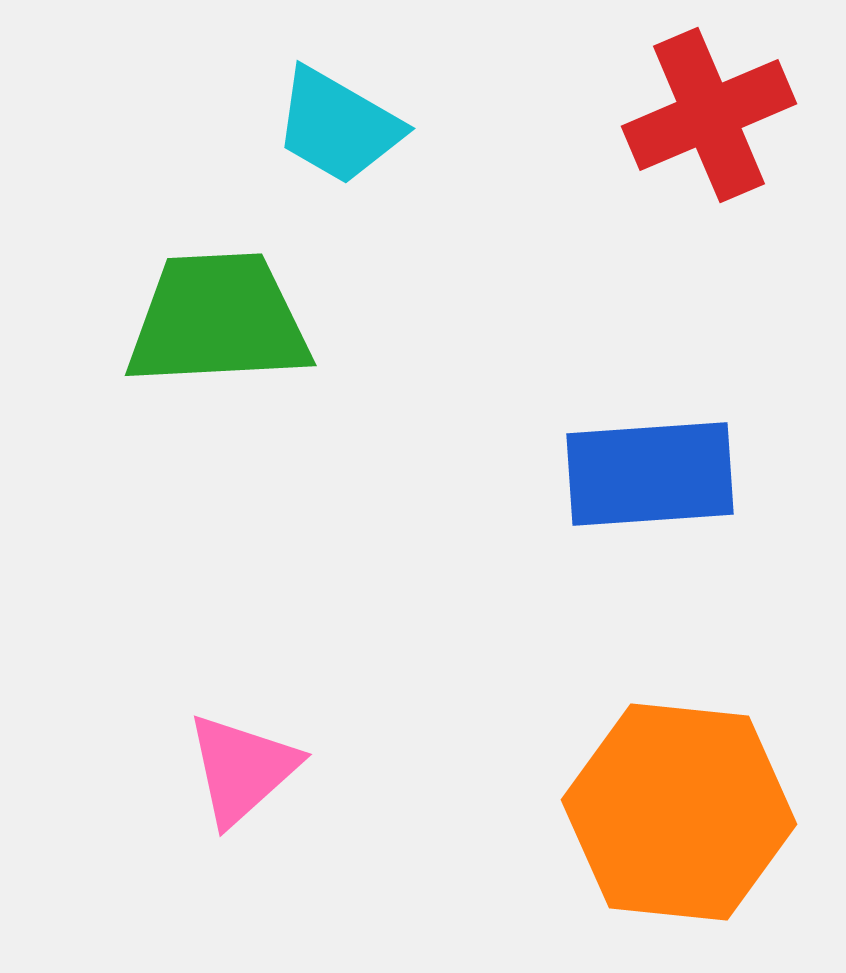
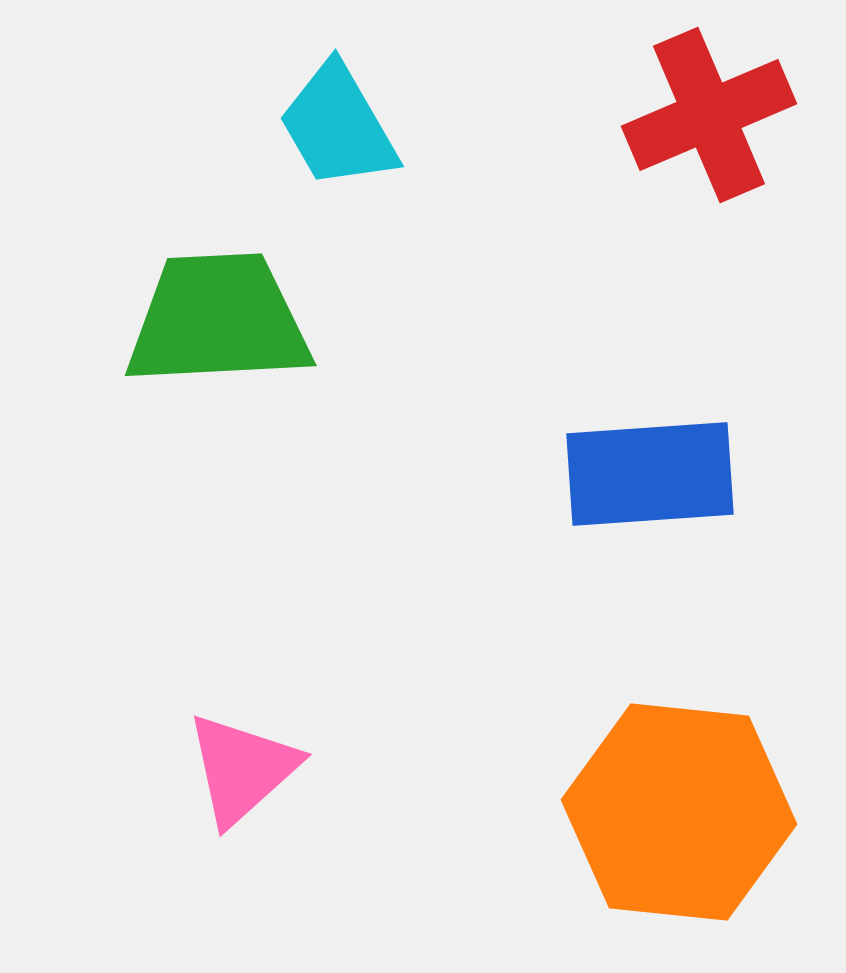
cyan trapezoid: rotated 30 degrees clockwise
